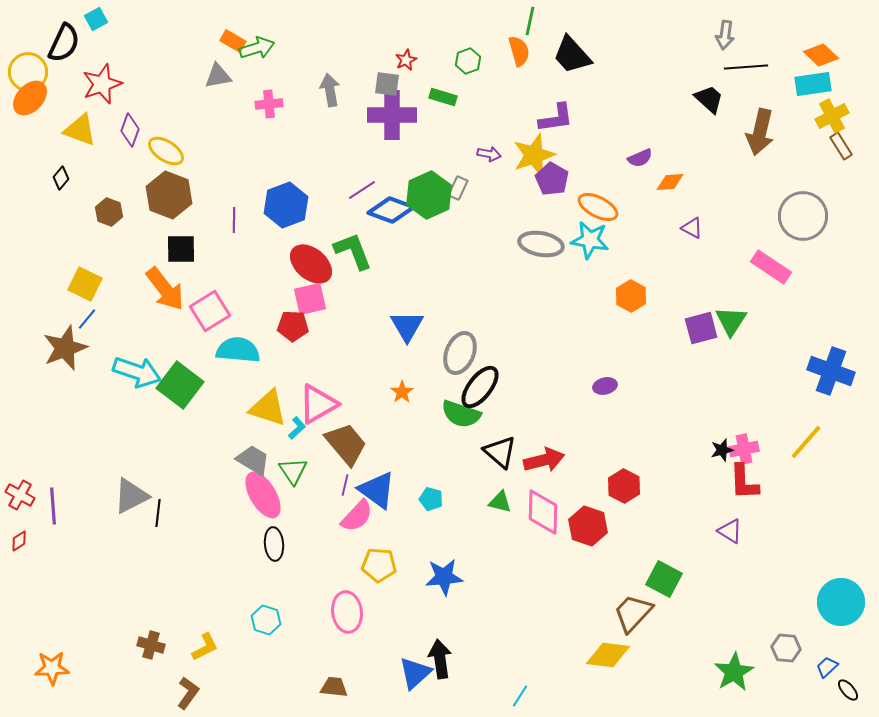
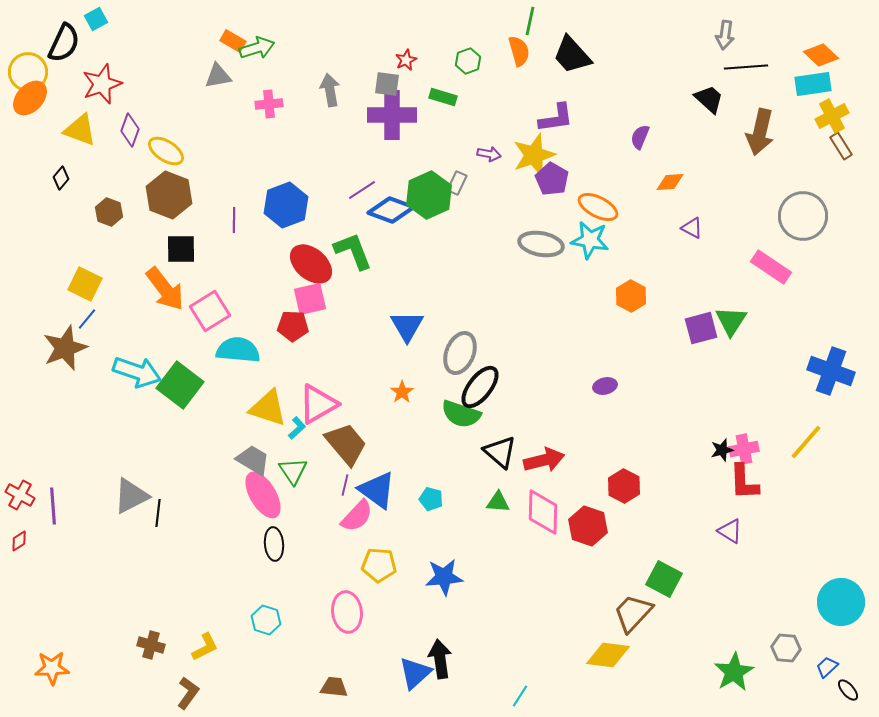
purple semicircle at (640, 158): moved 21 px up; rotated 135 degrees clockwise
gray rectangle at (458, 188): moved 1 px left, 5 px up
green triangle at (500, 502): moved 2 px left; rotated 10 degrees counterclockwise
